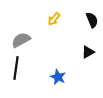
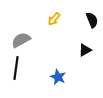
black triangle: moved 3 px left, 2 px up
